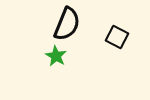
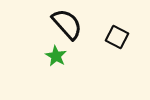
black semicircle: rotated 64 degrees counterclockwise
